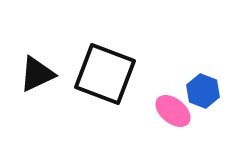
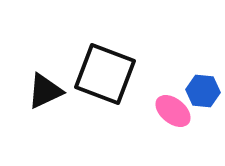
black triangle: moved 8 px right, 17 px down
blue hexagon: rotated 16 degrees counterclockwise
